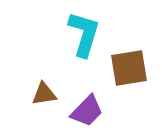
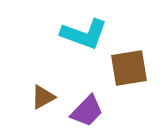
cyan L-shape: rotated 93 degrees clockwise
brown triangle: moved 1 px left, 3 px down; rotated 20 degrees counterclockwise
